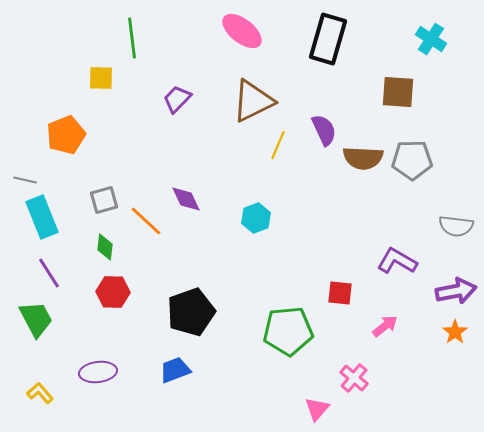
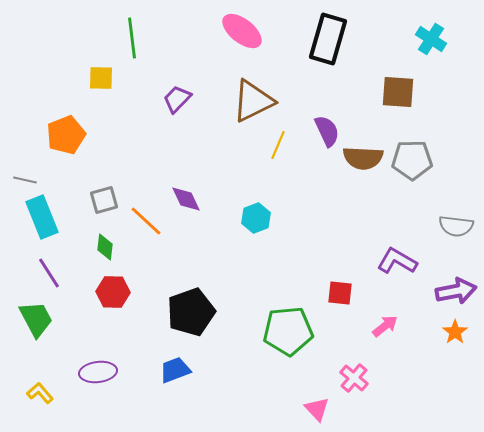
purple semicircle: moved 3 px right, 1 px down
pink triangle: rotated 24 degrees counterclockwise
